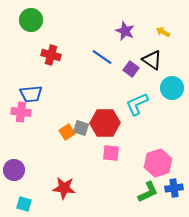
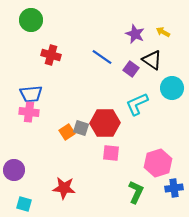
purple star: moved 10 px right, 3 px down
pink cross: moved 8 px right
green L-shape: moved 12 px left; rotated 40 degrees counterclockwise
